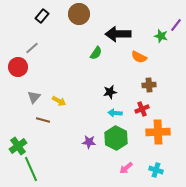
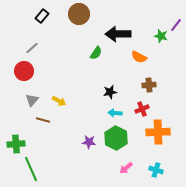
red circle: moved 6 px right, 4 px down
gray triangle: moved 2 px left, 3 px down
green cross: moved 2 px left, 2 px up; rotated 30 degrees clockwise
